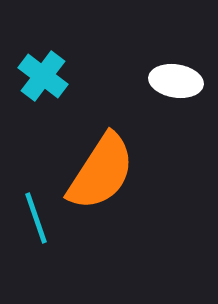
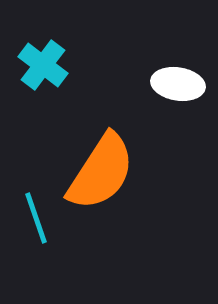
cyan cross: moved 11 px up
white ellipse: moved 2 px right, 3 px down
